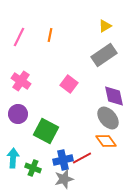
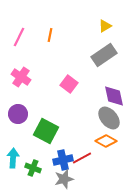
pink cross: moved 4 px up
gray ellipse: moved 1 px right
orange diamond: rotated 25 degrees counterclockwise
